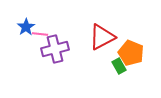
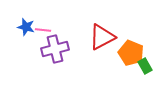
blue star: rotated 24 degrees counterclockwise
pink line: moved 3 px right, 4 px up
green rectangle: moved 26 px right
